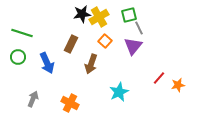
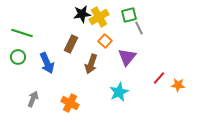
purple triangle: moved 6 px left, 11 px down
orange star: rotated 16 degrees clockwise
